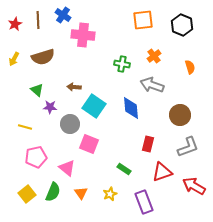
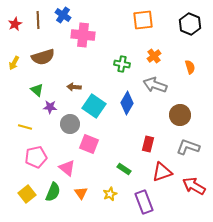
black hexagon: moved 8 px right, 1 px up
yellow arrow: moved 4 px down
gray arrow: moved 3 px right
blue diamond: moved 4 px left, 5 px up; rotated 35 degrees clockwise
gray L-shape: rotated 140 degrees counterclockwise
